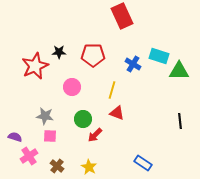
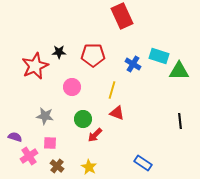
pink square: moved 7 px down
